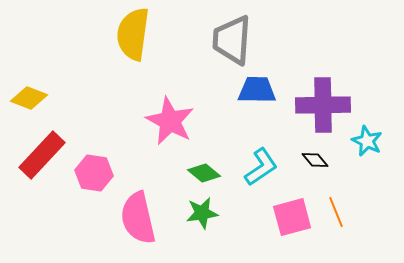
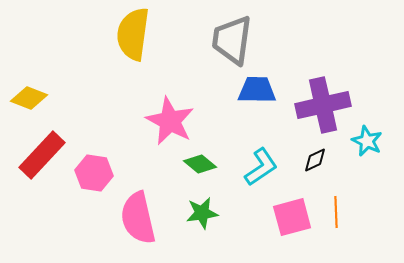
gray trapezoid: rotated 4 degrees clockwise
purple cross: rotated 12 degrees counterclockwise
black diamond: rotated 76 degrees counterclockwise
green diamond: moved 4 px left, 9 px up
orange line: rotated 20 degrees clockwise
